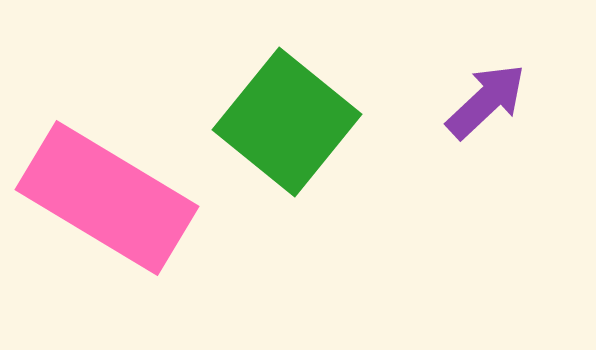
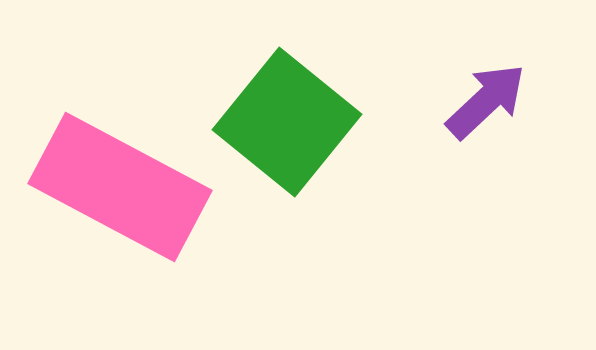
pink rectangle: moved 13 px right, 11 px up; rotated 3 degrees counterclockwise
